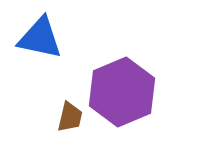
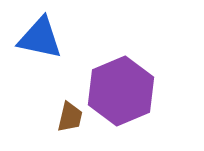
purple hexagon: moved 1 px left, 1 px up
